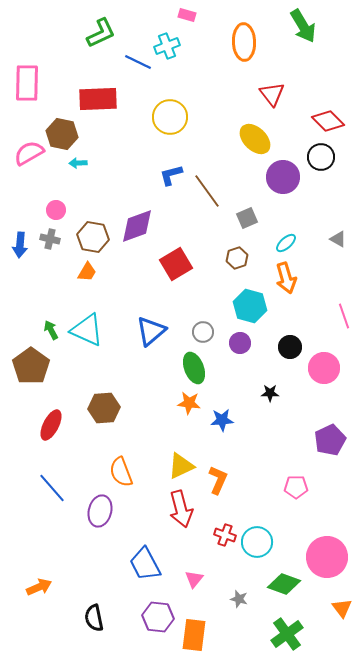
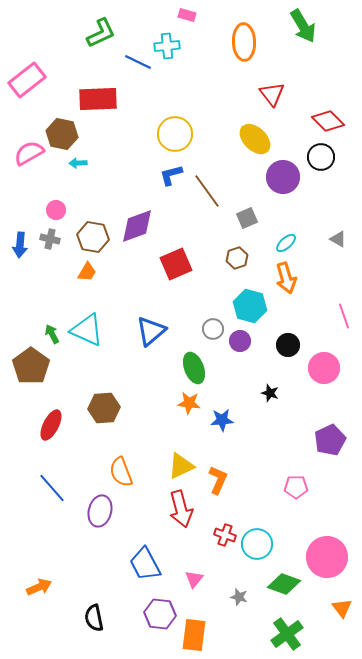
cyan cross at (167, 46): rotated 15 degrees clockwise
pink rectangle at (27, 83): moved 3 px up; rotated 51 degrees clockwise
yellow circle at (170, 117): moved 5 px right, 17 px down
red square at (176, 264): rotated 8 degrees clockwise
green arrow at (51, 330): moved 1 px right, 4 px down
gray circle at (203, 332): moved 10 px right, 3 px up
purple circle at (240, 343): moved 2 px up
black circle at (290, 347): moved 2 px left, 2 px up
black star at (270, 393): rotated 18 degrees clockwise
cyan circle at (257, 542): moved 2 px down
gray star at (239, 599): moved 2 px up
purple hexagon at (158, 617): moved 2 px right, 3 px up
